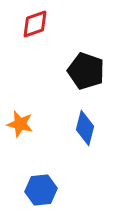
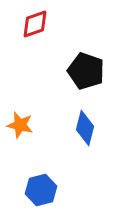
orange star: moved 1 px down
blue hexagon: rotated 8 degrees counterclockwise
